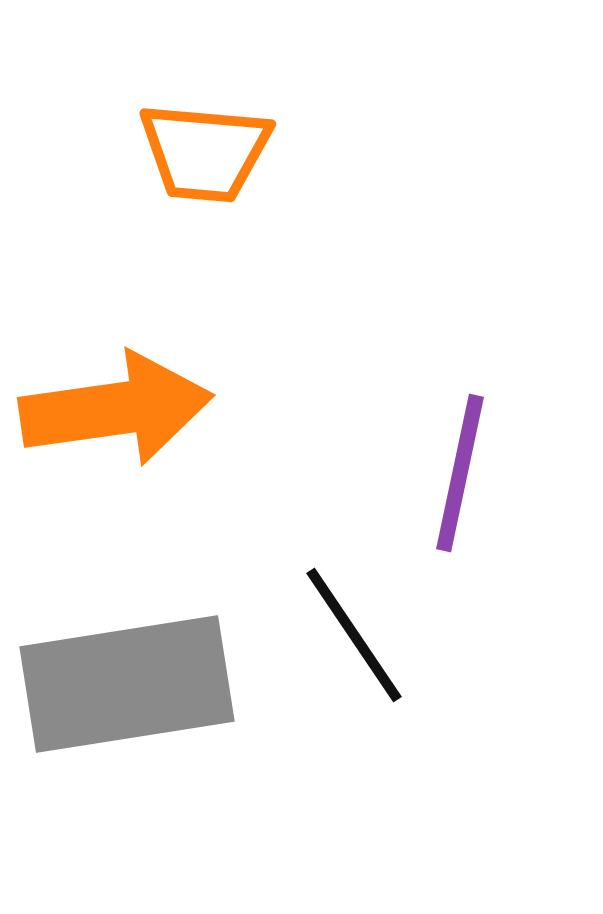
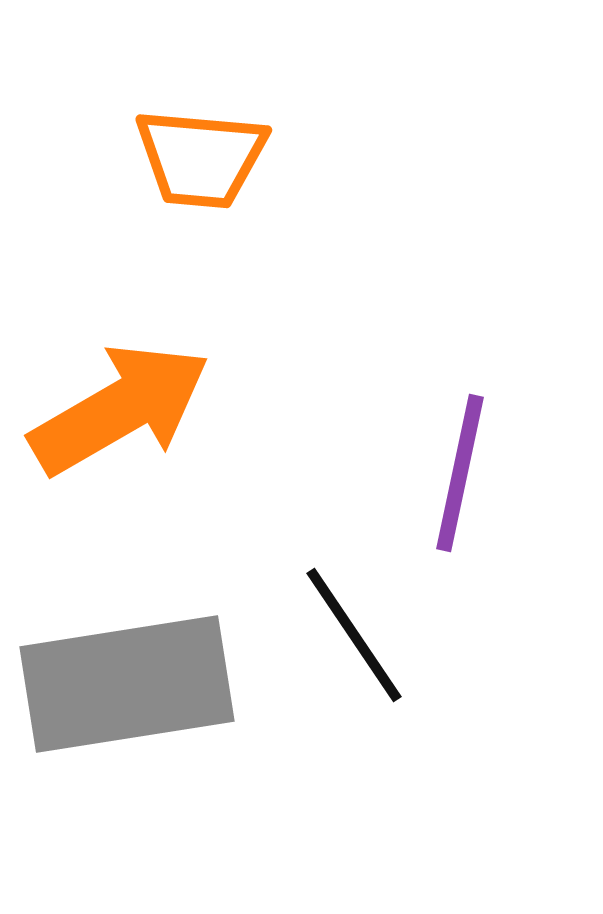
orange trapezoid: moved 4 px left, 6 px down
orange arrow: moved 4 px right; rotated 22 degrees counterclockwise
